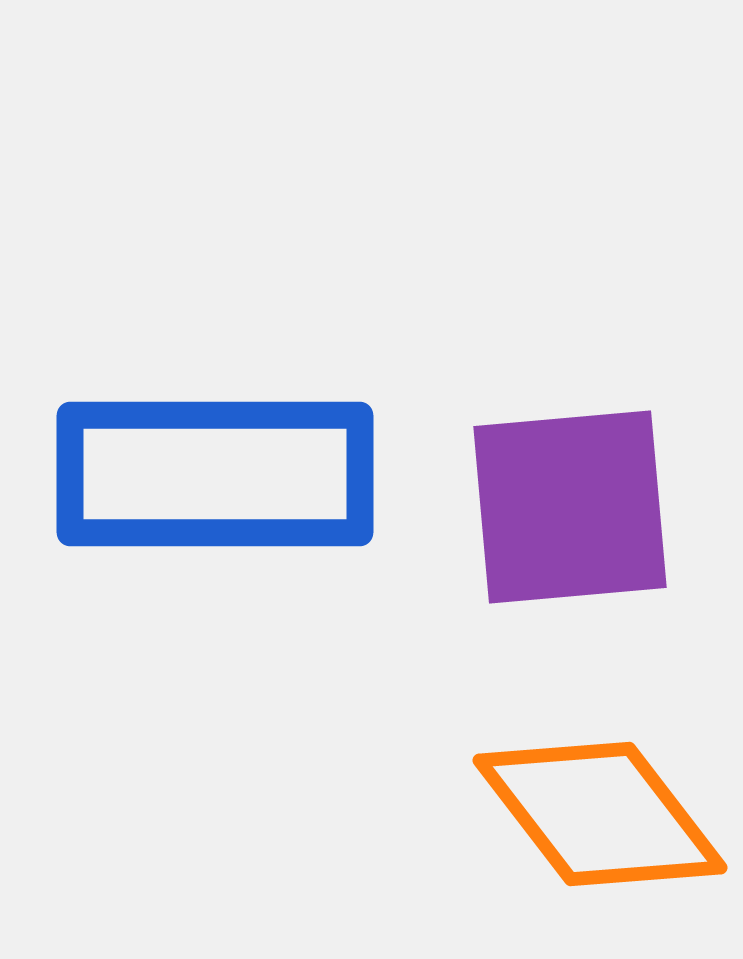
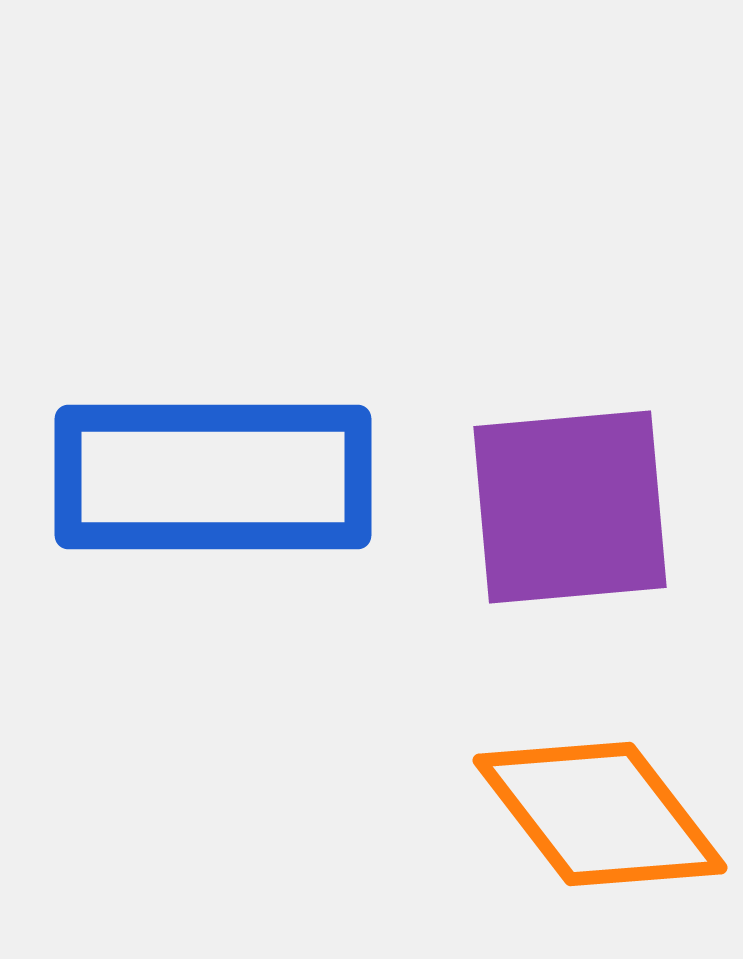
blue rectangle: moved 2 px left, 3 px down
